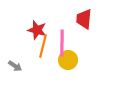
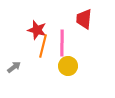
yellow circle: moved 6 px down
gray arrow: moved 1 px left, 1 px down; rotated 72 degrees counterclockwise
